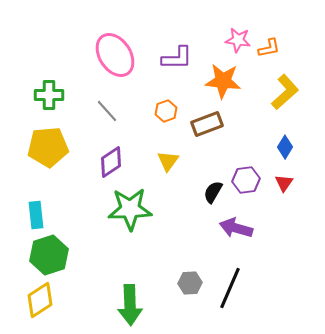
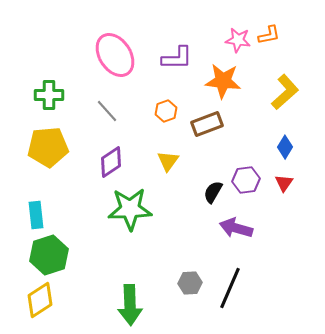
orange L-shape: moved 13 px up
